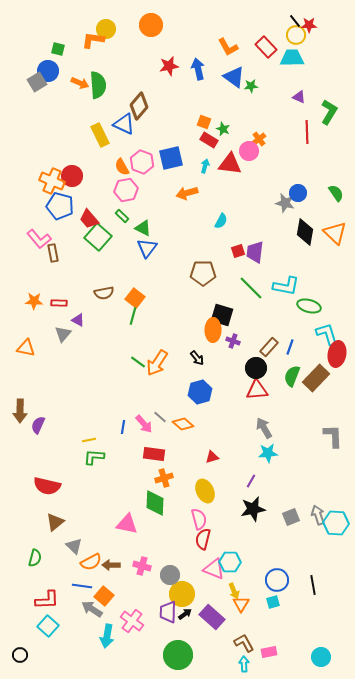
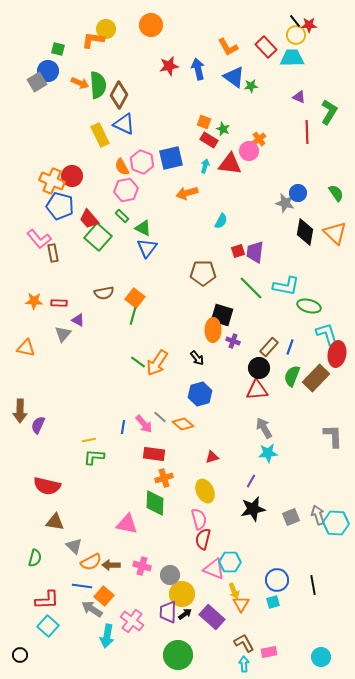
brown diamond at (139, 106): moved 20 px left, 11 px up; rotated 12 degrees counterclockwise
black circle at (256, 368): moved 3 px right
blue hexagon at (200, 392): moved 2 px down
brown triangle at (55, 522): rotated 48 degrees clockwise
